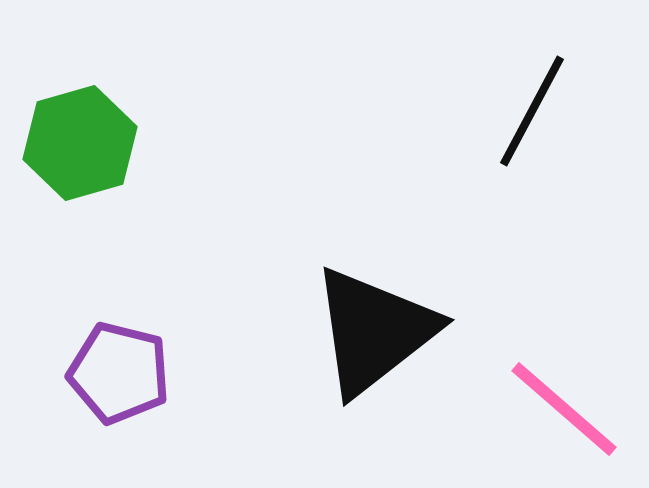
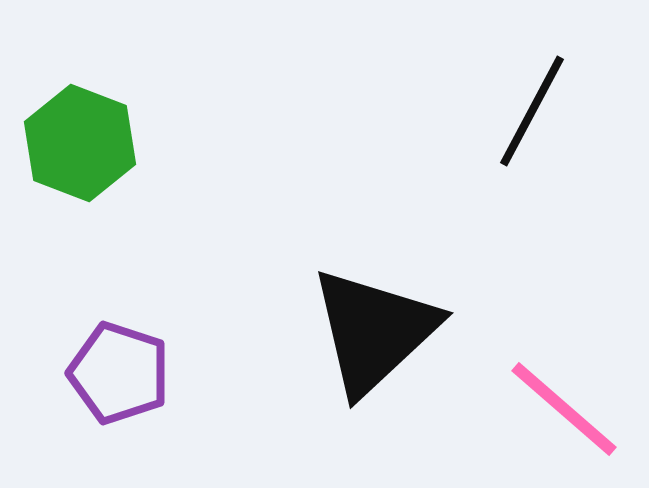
green hexagon: rotated 23 degrees counterclockwise
black triangle: rotated 5 degrees counterclockwise
purple pentagon: rotated 4 degrees clockwise
